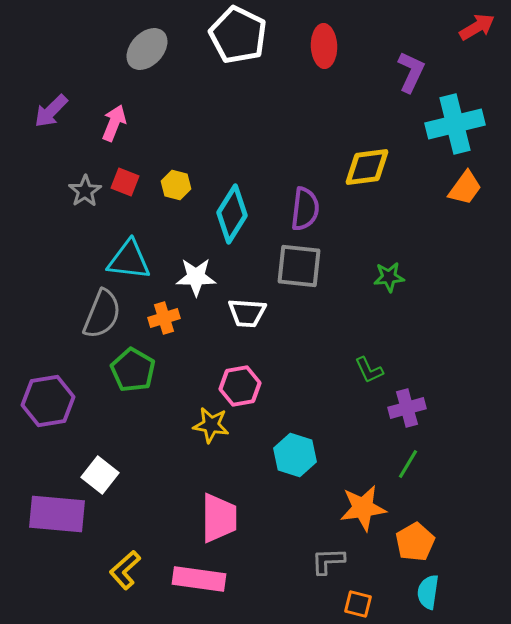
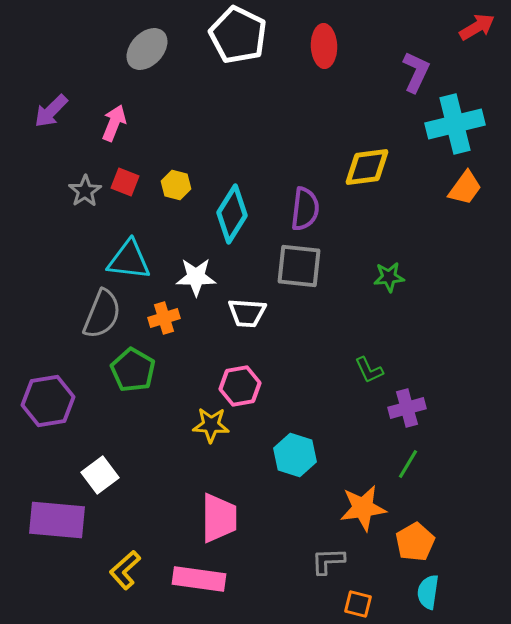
purple L-shape: moved 5 px right
yellow star: rotated 6 degrees counterclockwise
white square: rotated 15 degrees clockwise
purple rectangle: moved 6 px down
